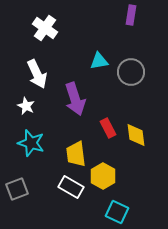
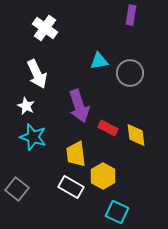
gray circle: moved 1 px left, 1 px down
purple arrow: moved 4 px right, 7 px down
red rectangle: rotated 36 degrees counterclockwise
cyan star: moved 2 px right, 6 px up
gray square: rotated 30 degrees counterclockwise
